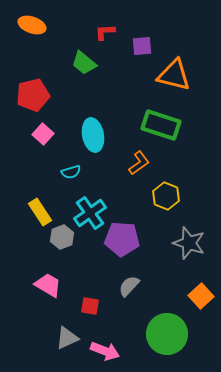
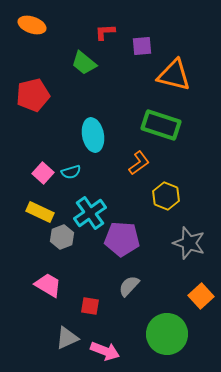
pink square: moved 39 px down
yellow rectangle: rotated 32 degrees counterclockwise
